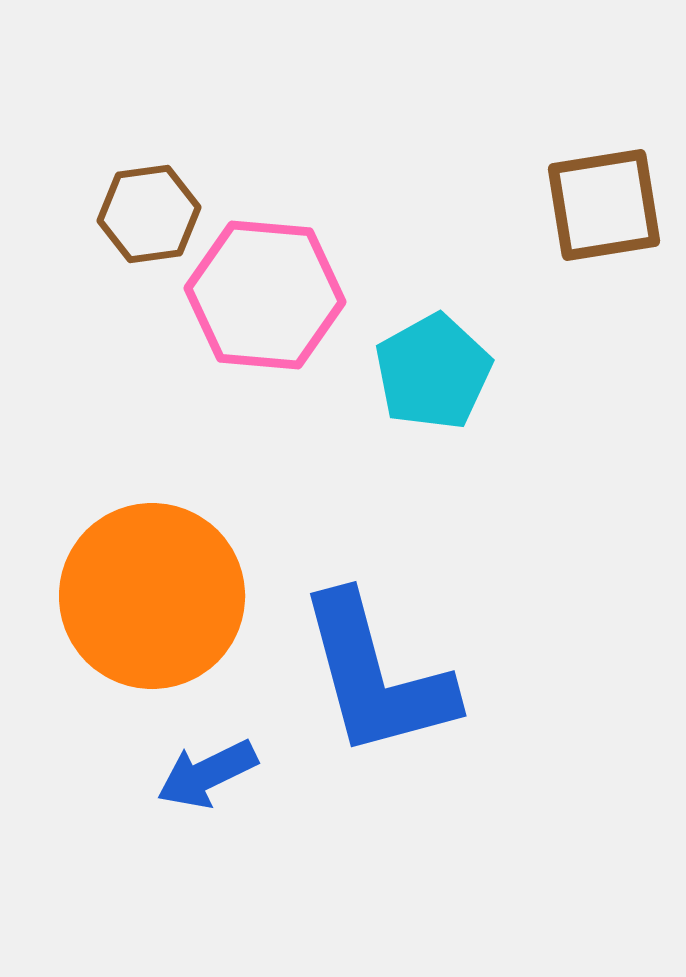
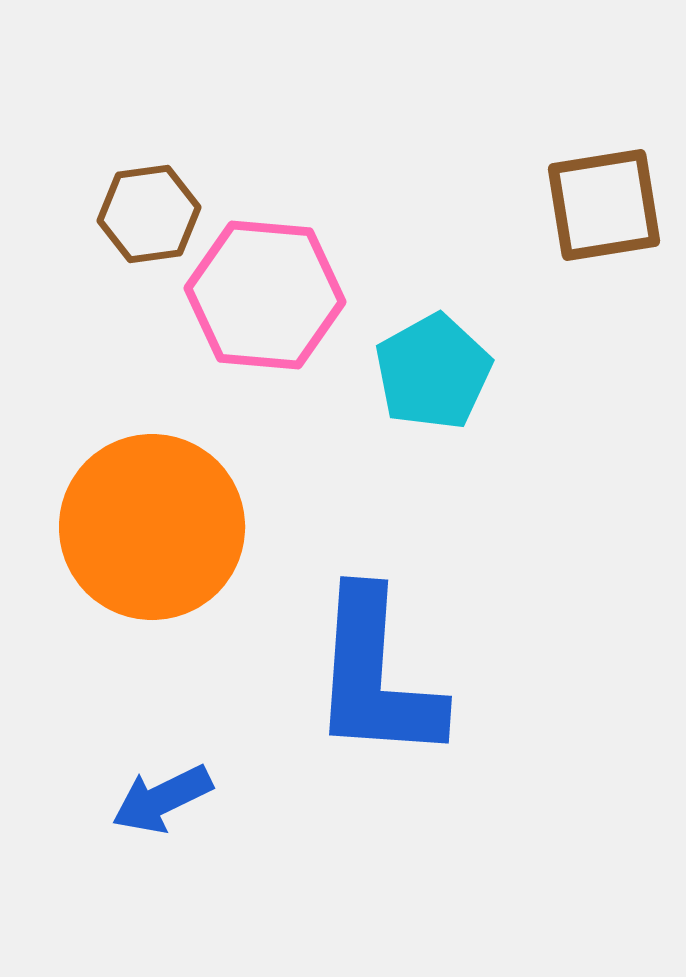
orange circle: moved 69 px up
blue L-shape: rotated 19 degrees clockwise
blue arrow: moved 45 px left, 25 px down
